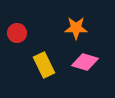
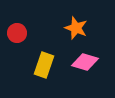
orange star: rotated 20 degrees clockwise
yellow rectangle: rotated 45 degrees clockwise
